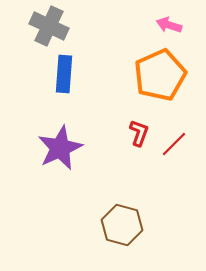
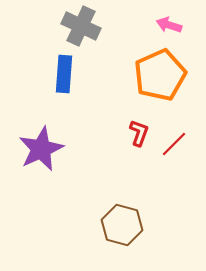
gray cross: moved 32 px right
purple star: moved 19 px left, 1 px down
